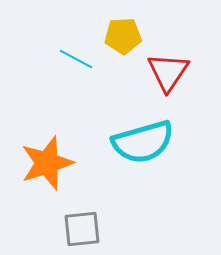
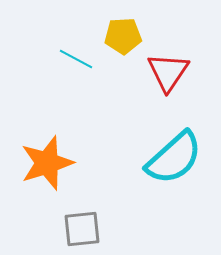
cyan semicircle: moved 31 px right, 16 px down; rotated 26 degrees counterclockwise
